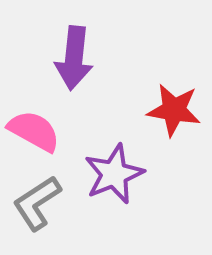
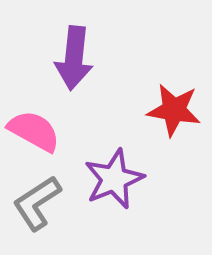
purple star: moved 5 px down
